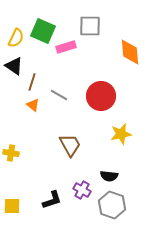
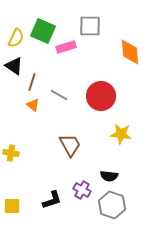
yellow star: rotated 20 degrees clockwise
